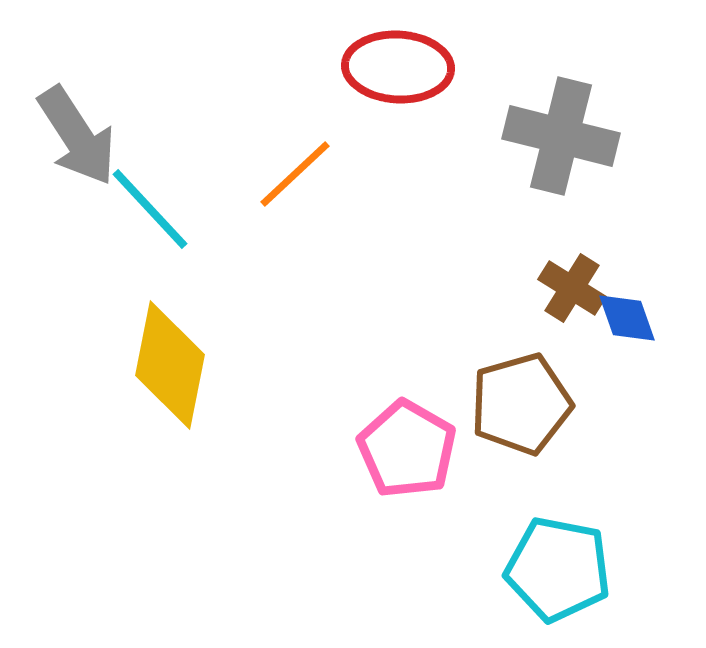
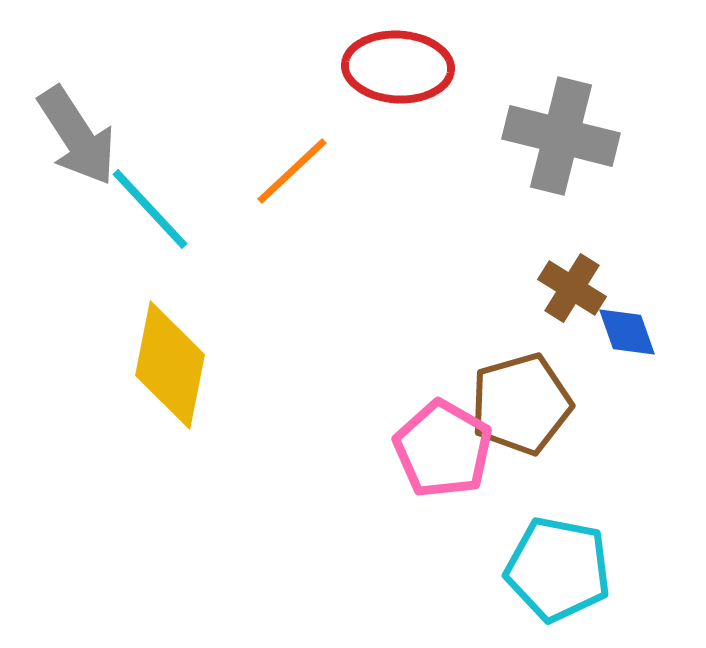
orange line: moved 3 px left, 3 px up
blue diamond: moved 14 px down
pink pentagon: moved 36 px right
